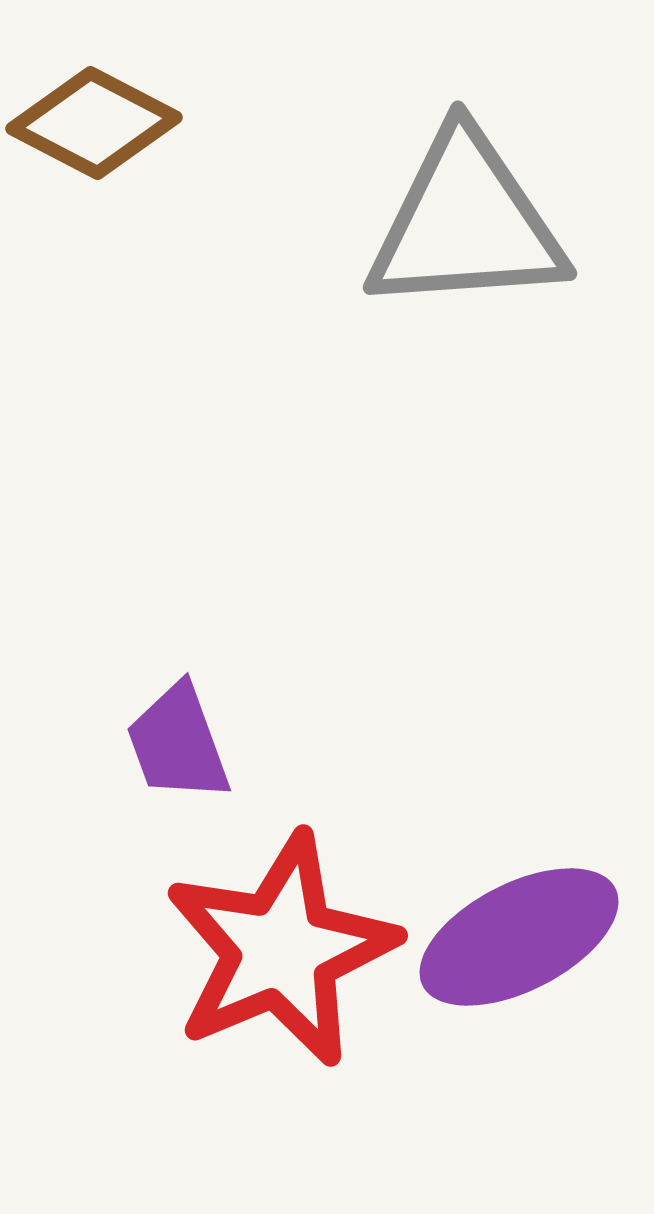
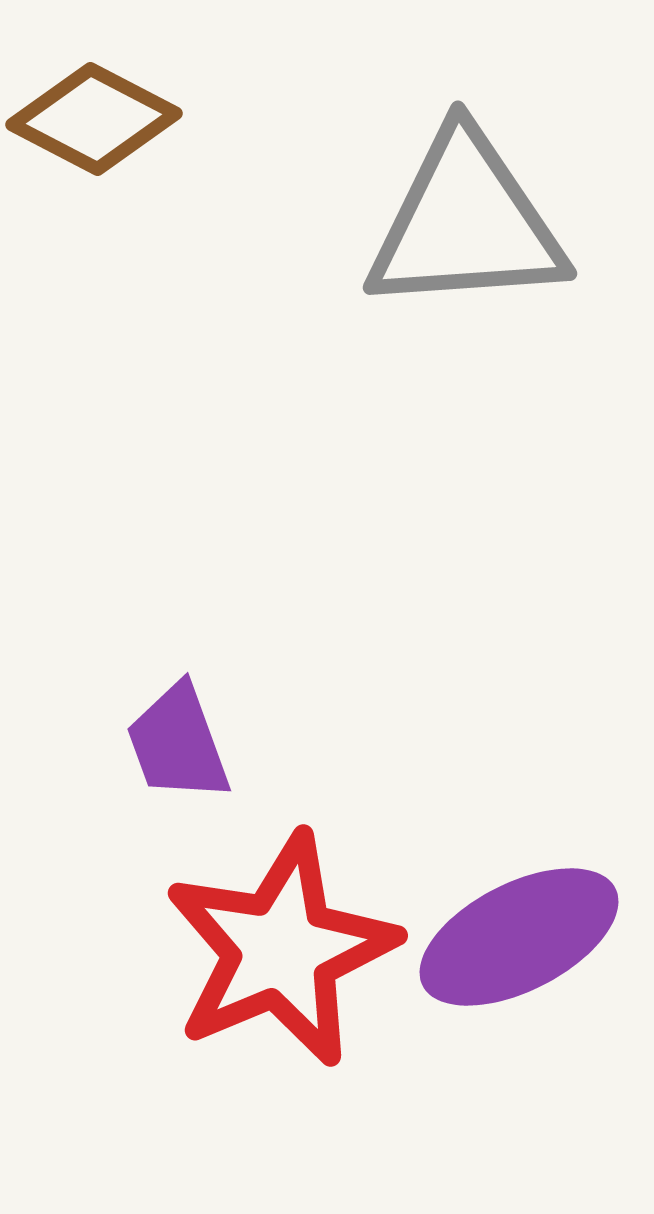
brown diamond: moved 4 px up
